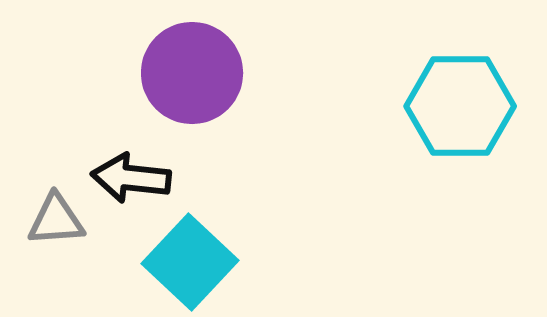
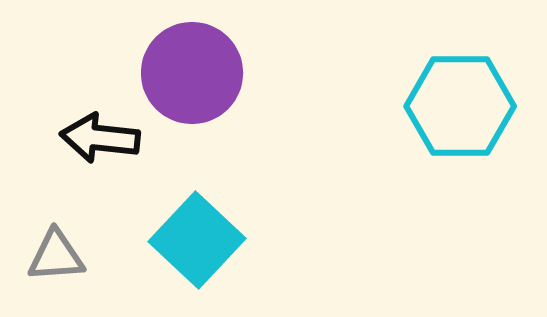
black arrow: moved 31 px left, 40 px up
gray triangle: moved 36 px down
cyan square: moved 7 px right, 22 px up
